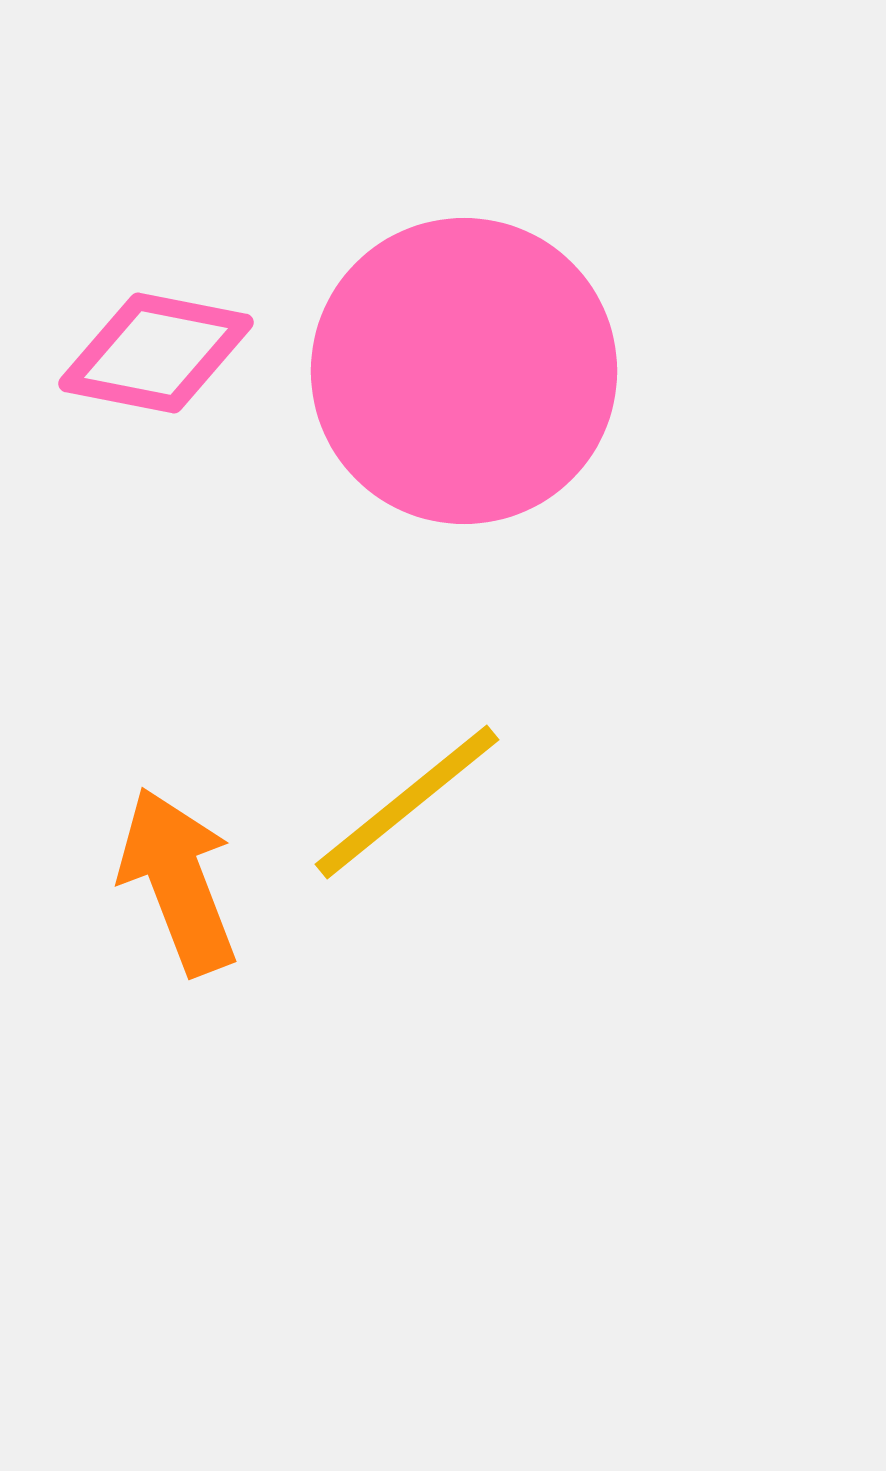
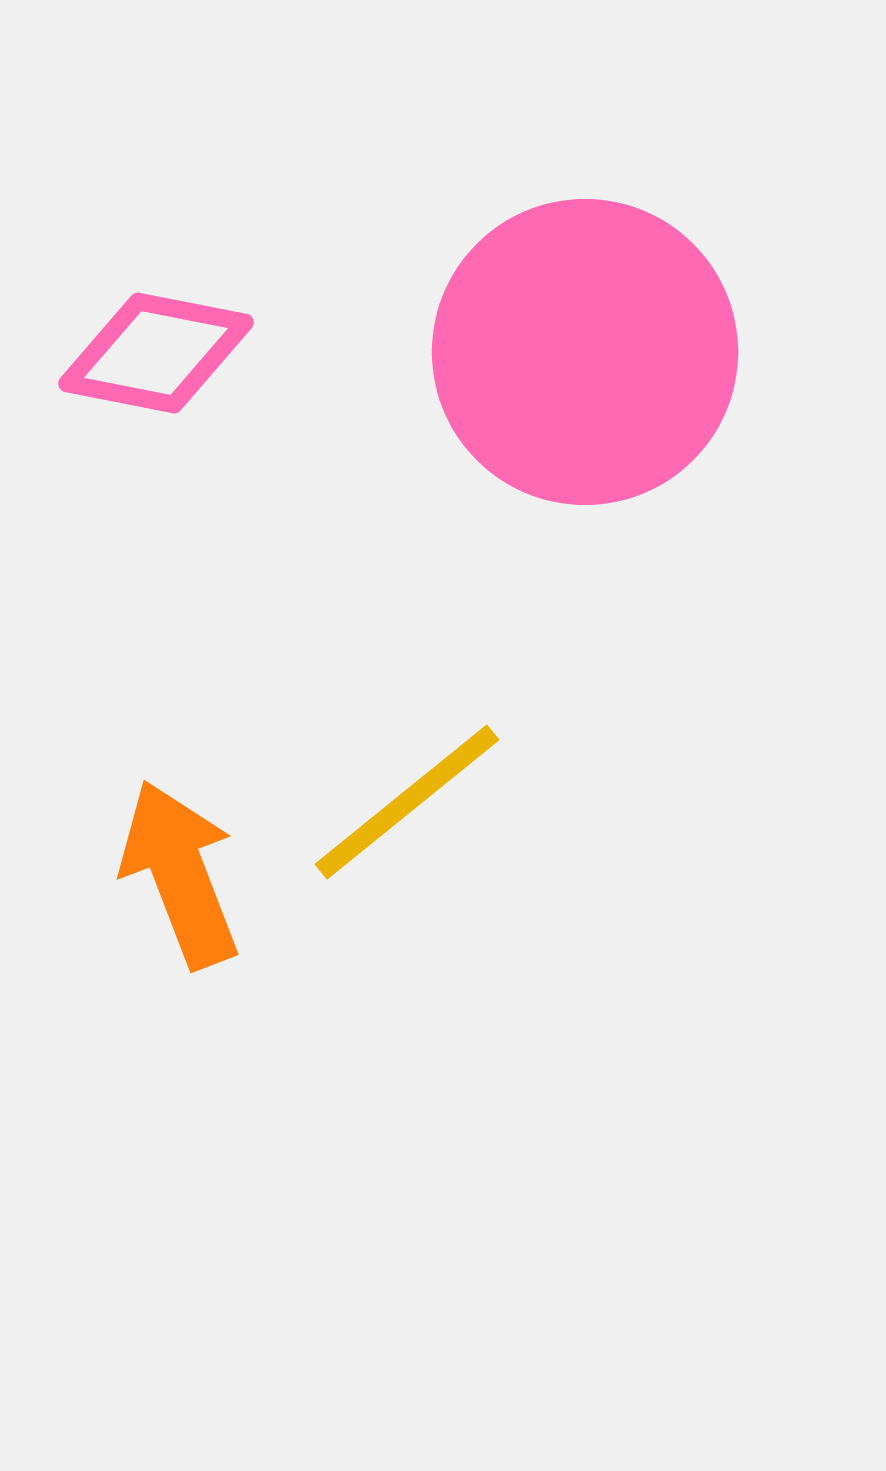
pink circle: moved 121 px right, 19 px up
orange arrow: moved 2 px right, 7 px up
